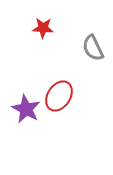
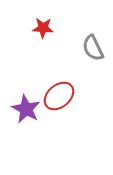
red ellipse: rotated 16 degrees clockwise
